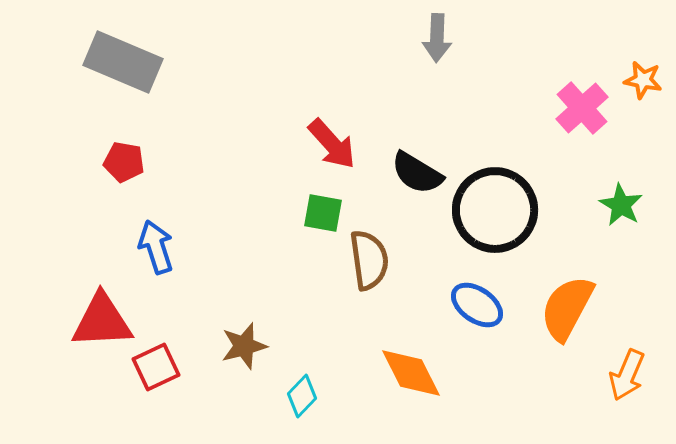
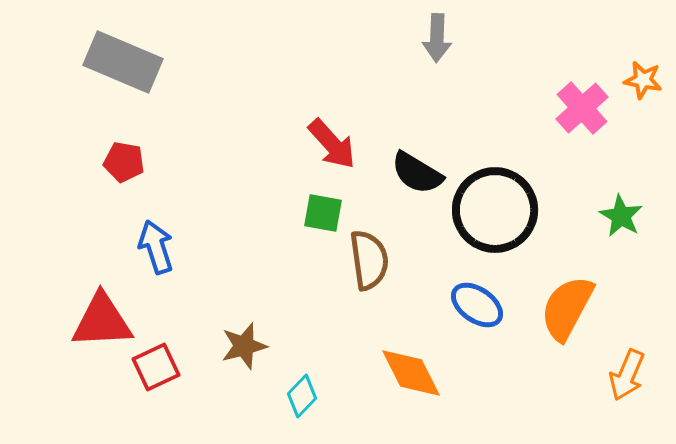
green star: moved 11 px down
